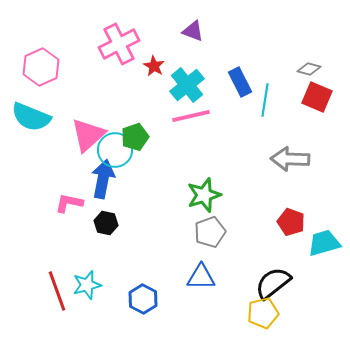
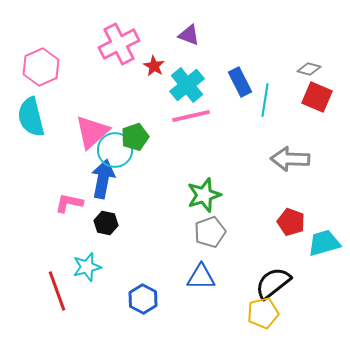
purple triangle: moved 4 px left, 4 px down
cyan semicircle: rotated 54 degrees clockwise
pink triangle: moved 4 px right, 3 px up
cyan star: moved 18 px up
